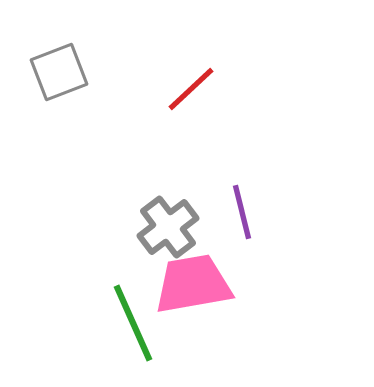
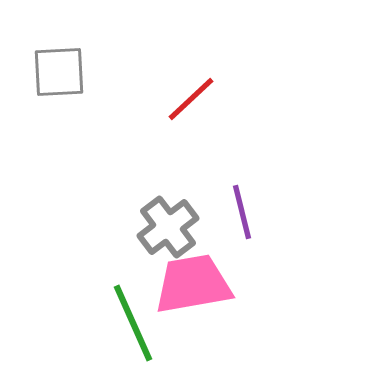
gray square: rotated 18 degrees clockwise
red line: moved 10 px down
